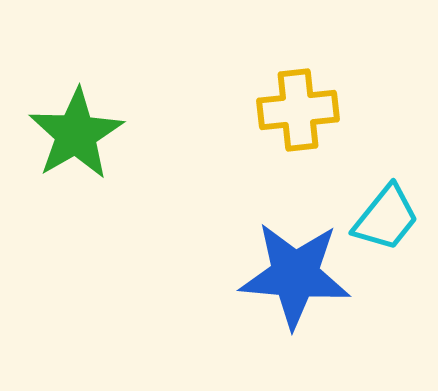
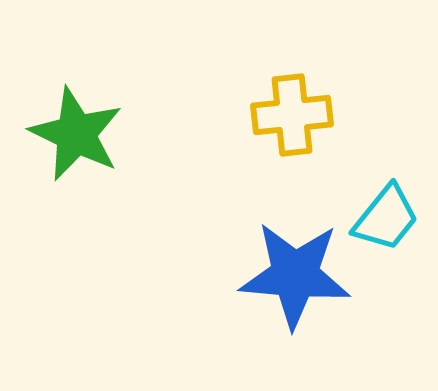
yellow cross: moved 6 px left, 5 px down
green star: rotated 16 degrees counterclockwise
